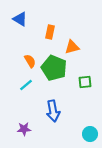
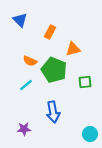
blue triangle: moved 1 px down; rotated 14 degrees clockwise
orange rectangle: rotated 16 degrees clockwise
orange triangle: moved 1 px right, 2 px down
orange semicircle: rotated 144 degrees clockwise
green pentagon: moved 2 px down
blue arrow: moved 1 px down
